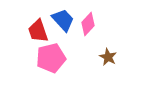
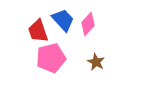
brown star: moved 12 px left, 5 px down
